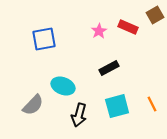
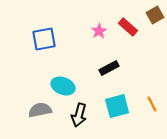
red rectangle: rotated 18 degrees clockwise
gray semicircle: moved 7 px right, 5 px down; rotated 145 degrees counterclockwise
